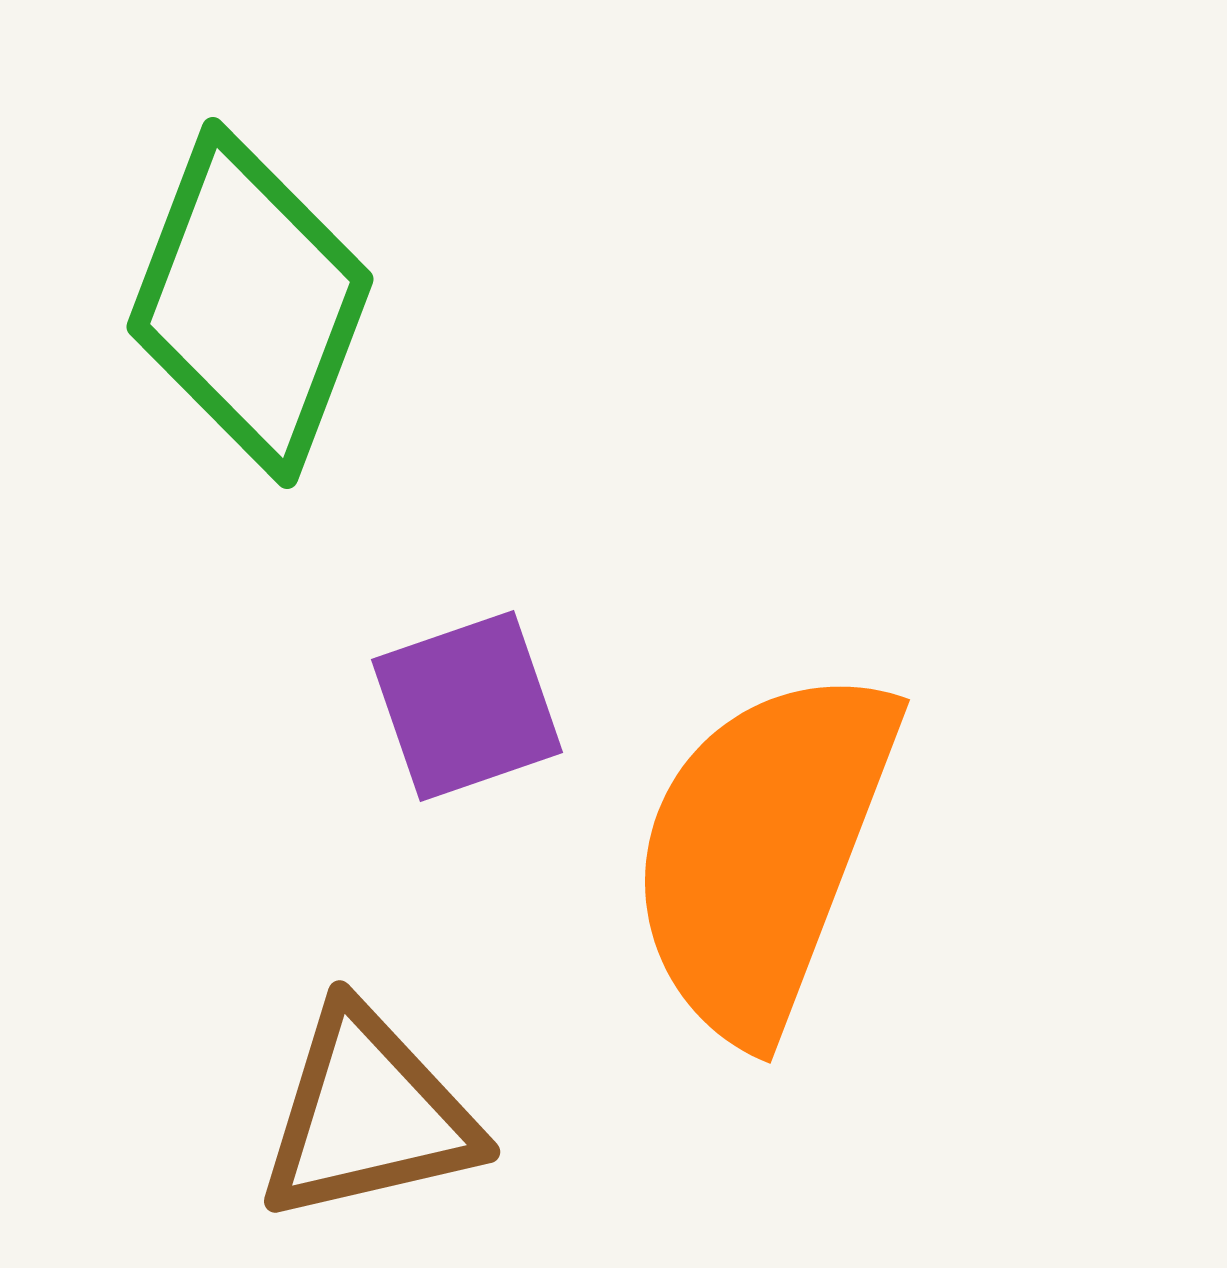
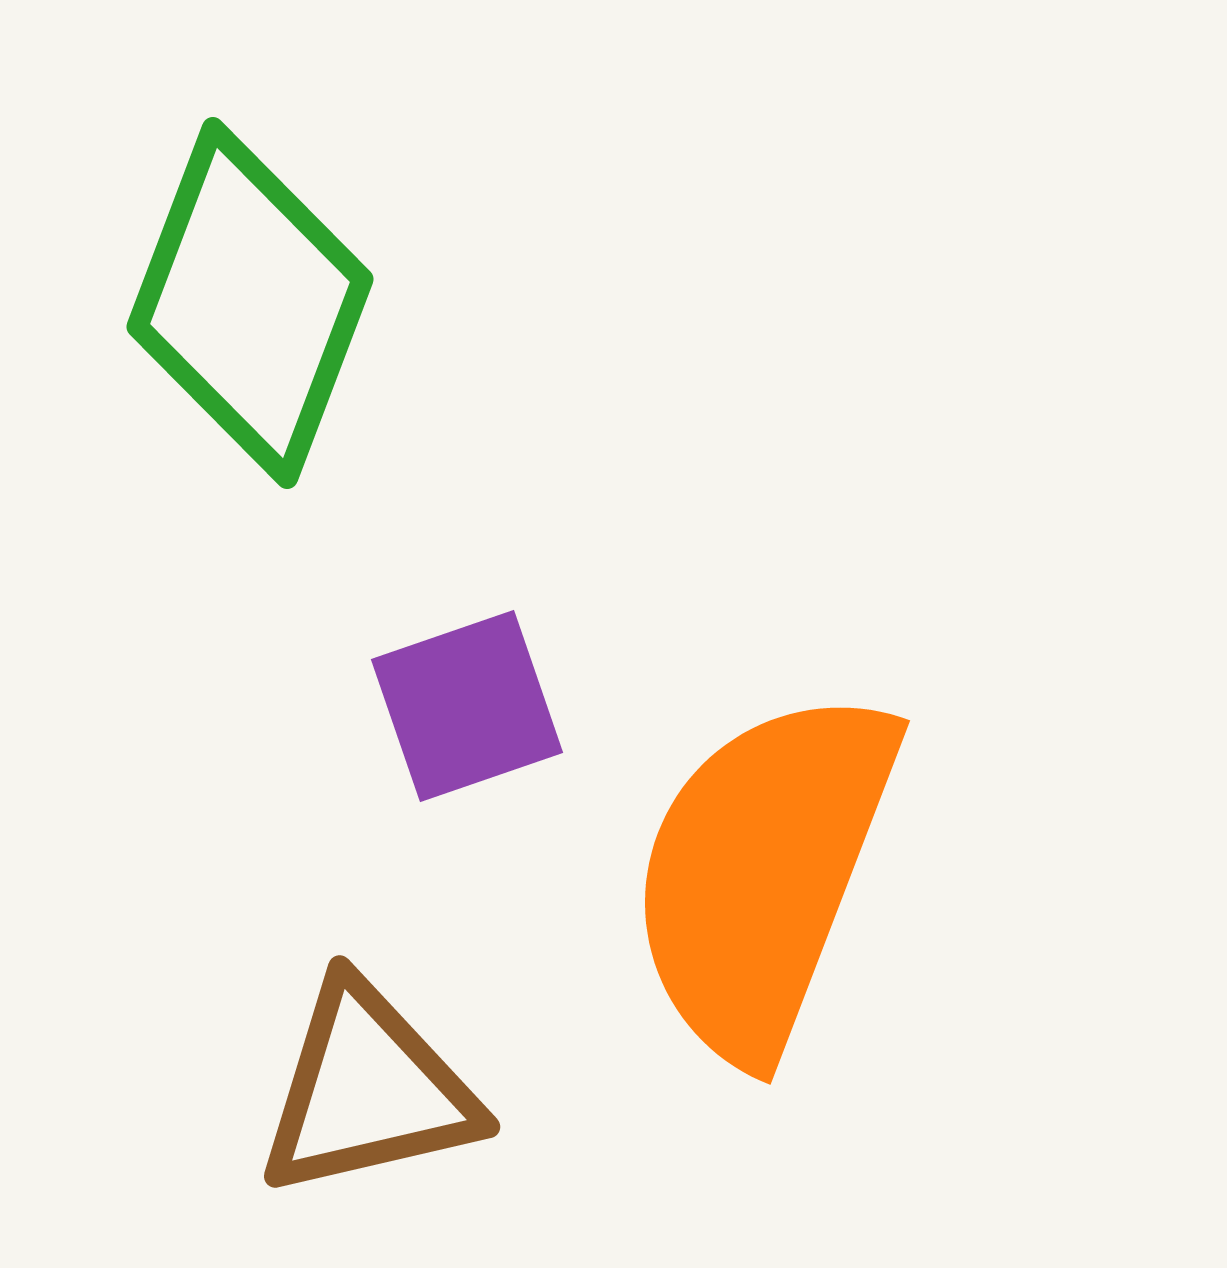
orange semicircle: moved 21 px down
brown triangle: moved 25 px up
